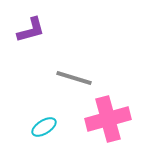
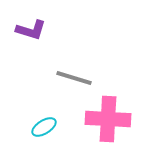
purple L-shape: rotated 32 degrees clockwise
pink cross: rotated 18 degrees clockwise
